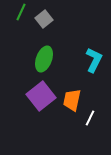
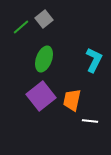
green line: moved 15 px down; rotated 24 degrees clockwise
white line: moved 3 px down; rotated 70 degrees clockwise
